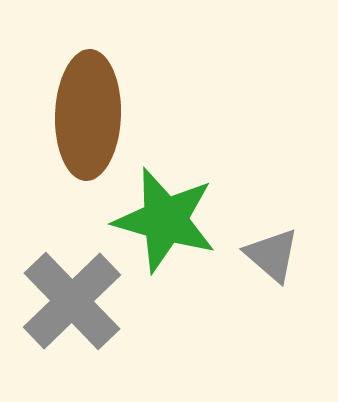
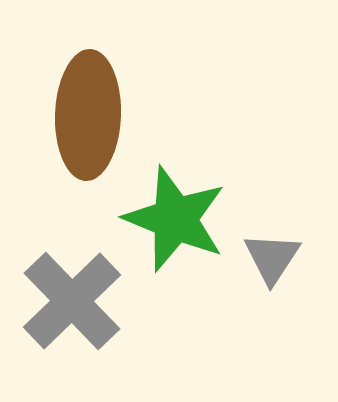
green star: moved 10 px right, 1 px up; rotated 6 degrees clockwise
gray triangle: moved 3 px down; rotated 22 degrees clockwise
